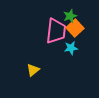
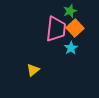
green star: moved 5 px up
pink trapezoid: moved 2 px up
cyan star: rotated 24 degrees counterclockwise
